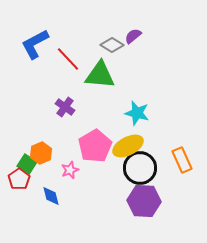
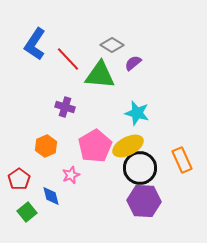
purple semicircle: moved 27 px down
blue L-shape: rotated 28 degrees counterclockwise
purple cross: rotated 18 degrees counterclockwise
orange hexagon: moved 5 px right, 7 px up
green square: moved 48 px down; rotated 18 degrees clockwise
pink star: moved 1 px right, 5 px down
